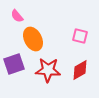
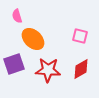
pink semicircle: rotated 24 degrees clockwise
orange ellipse: rotated 20 degrees counterclockwise
red diamond: moved 1 px right, 1 px up
